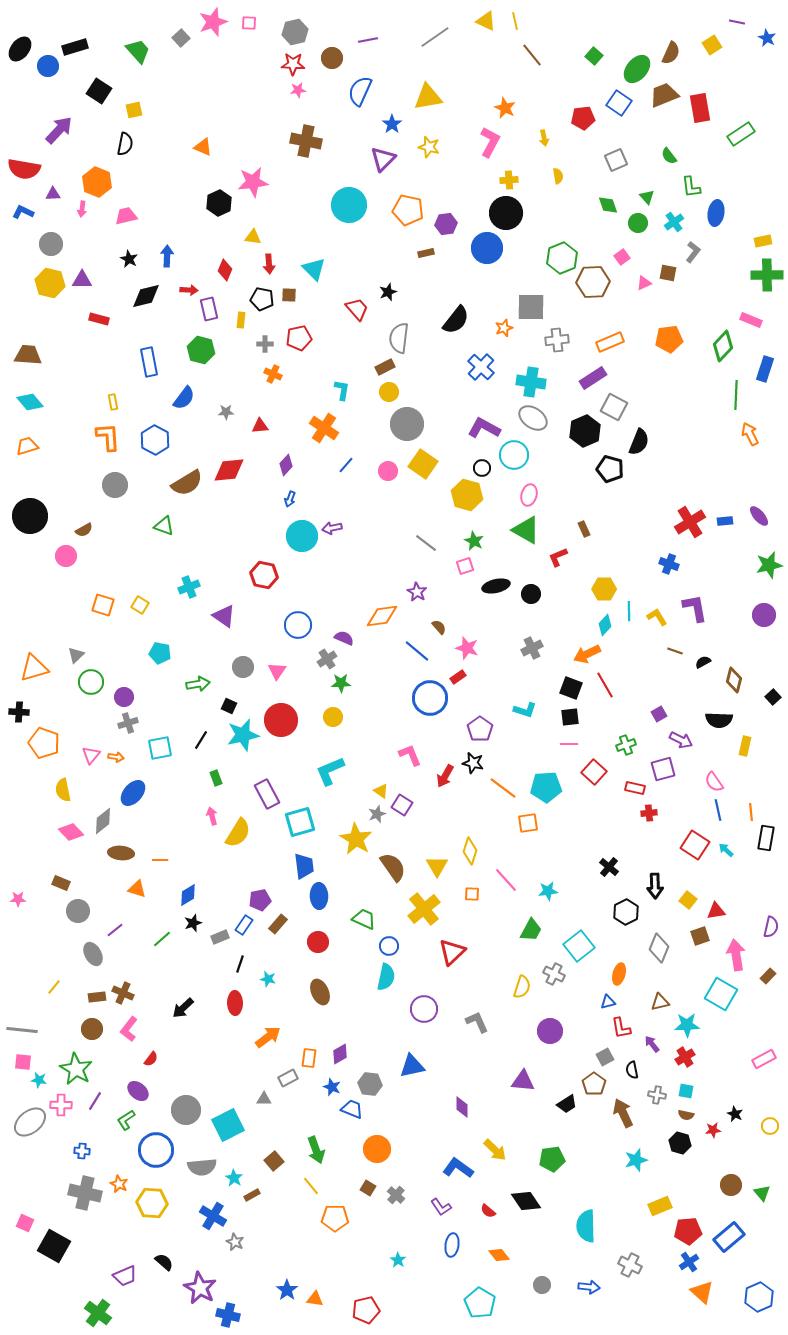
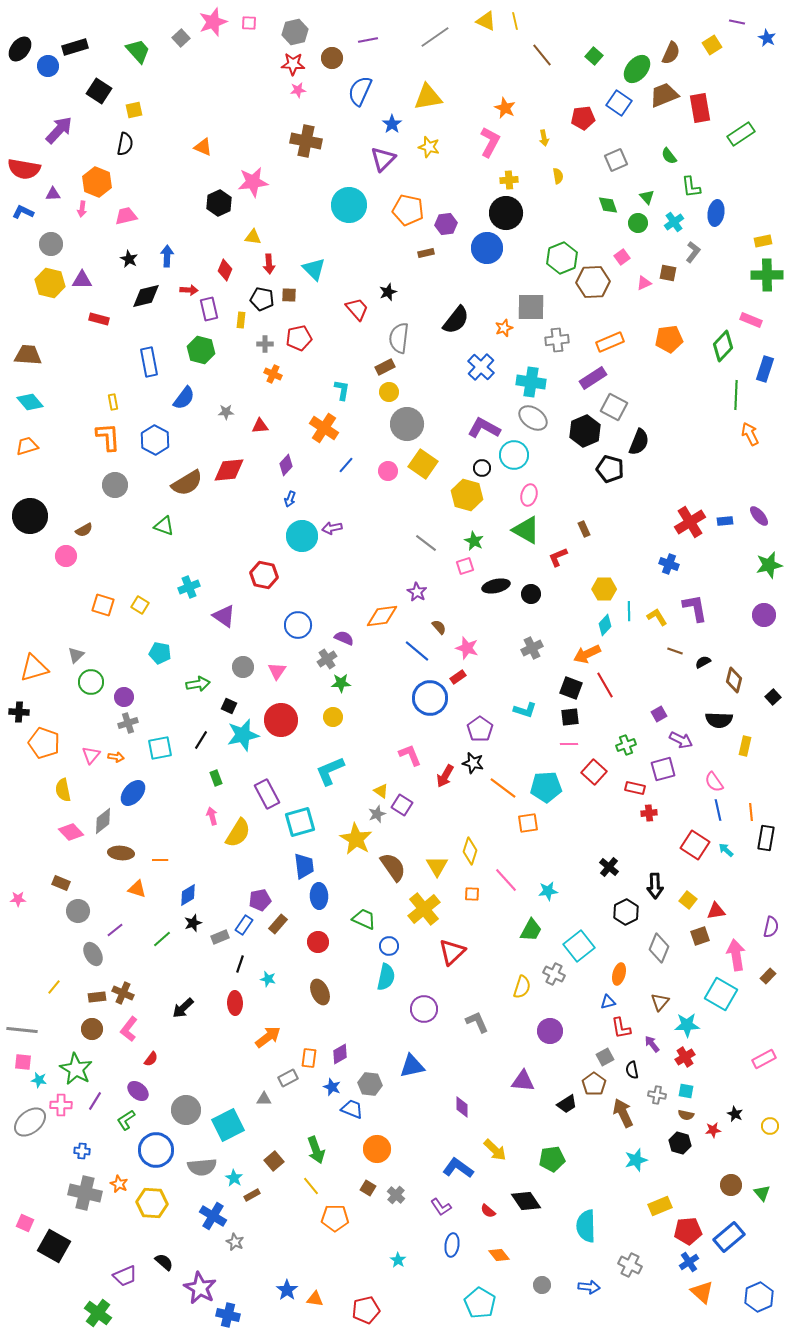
brown line at (532, 55): moved 10 px right
brown triangle at (660, 1002): rotated 36 degrees counterclockwise
